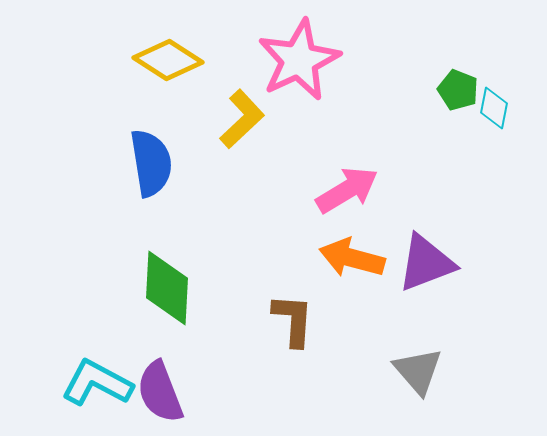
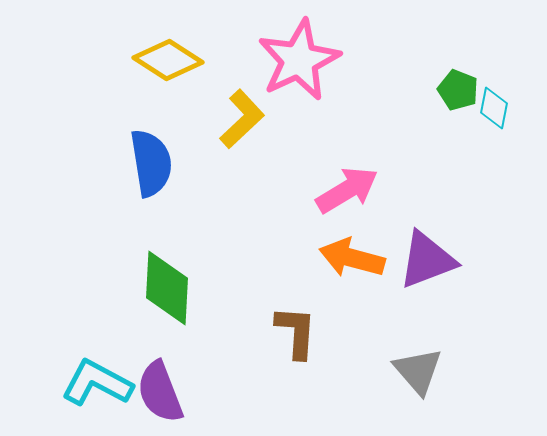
purple triangle: moved 1 px right, 3 px up
brown L-shape: moved 3 px right, 12 px down
